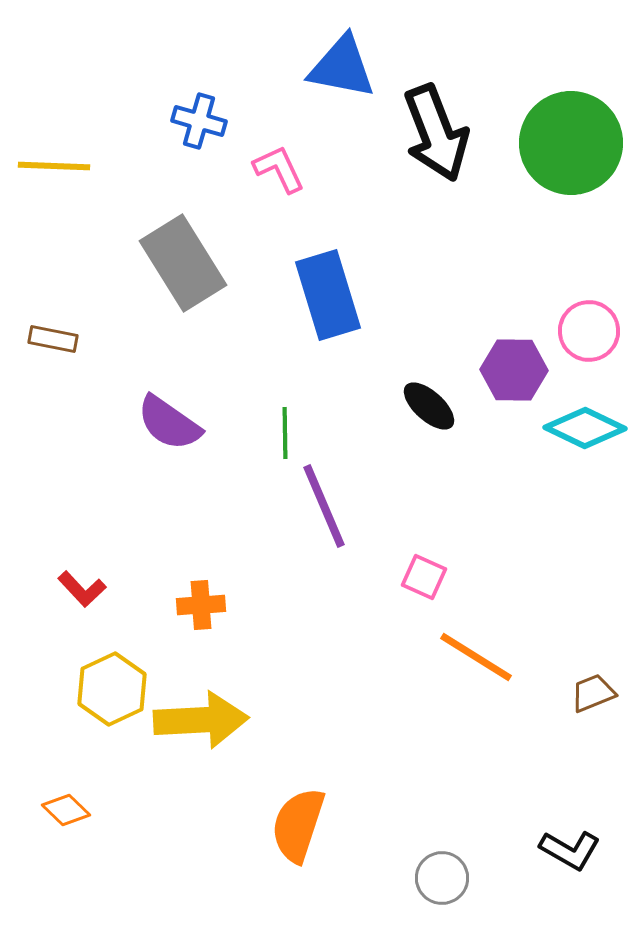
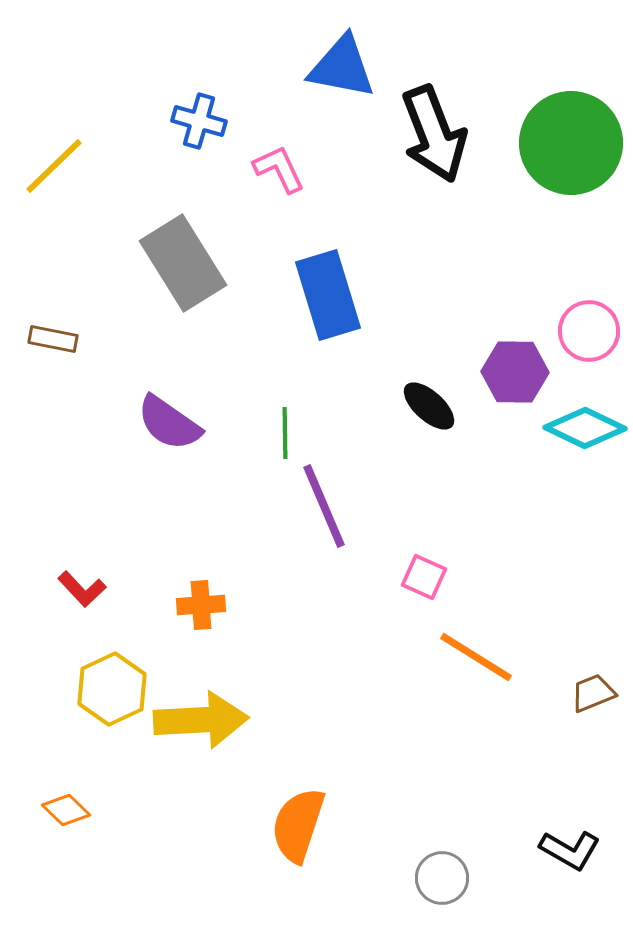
black arrow: moved 2 px left, 1 px down
yellow line: rotated 46 degrees counterclockwise
purple hexagon: moved 1 px right, 2 px down
